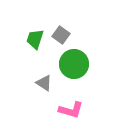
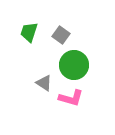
green trapezoid: moved 6 px left, 7 px up
green circle: moved 1 px down
pink L-shape: moved 12 px up
